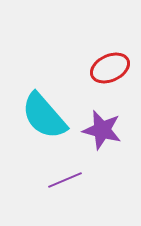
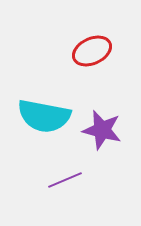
red ellipse: moved 18 px left, 17 px up
cyan semicircle: rotated 38 degrees counterclockwise
